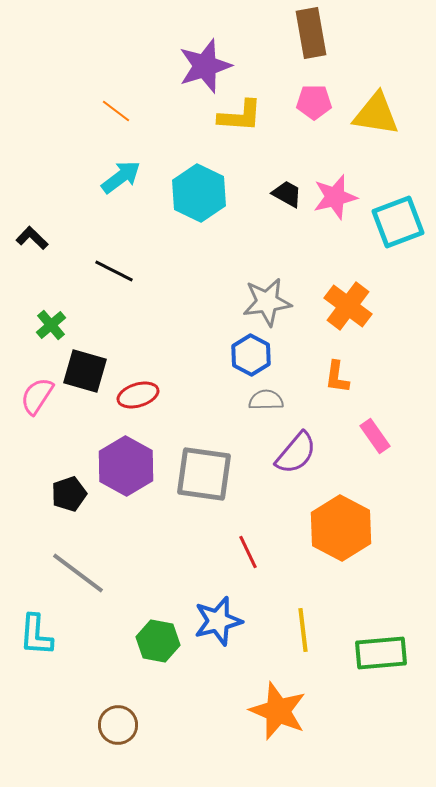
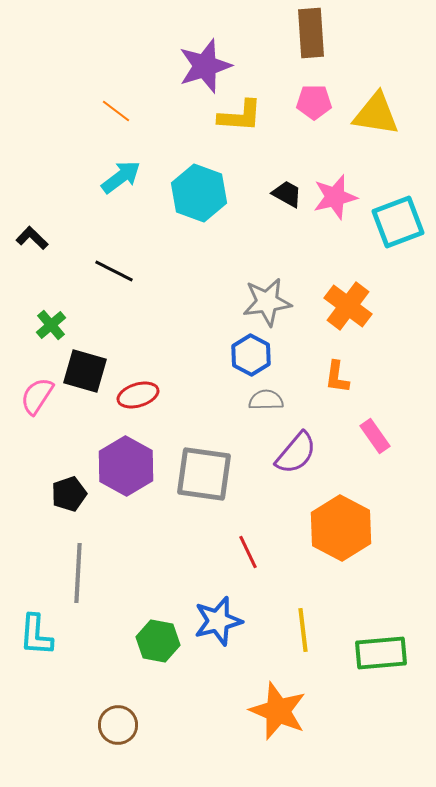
brown rectangle: rotated 6 degrees clockwise
cyan hexagon: rotated 6 degrees counterclockwise
gray line: rotated 56 degrees clockwise
